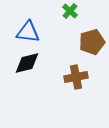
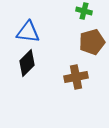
green cross: moved 14 px right; rotated 28 degrees counterclockwise
black diamond: rotated 32 degrees counterclockwise
